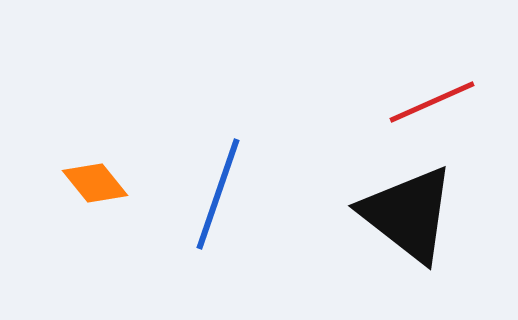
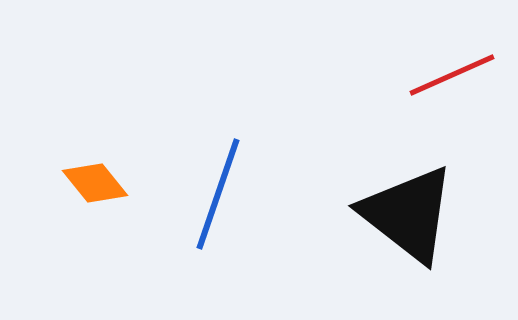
red line: moved 20 px right, 27 px up
